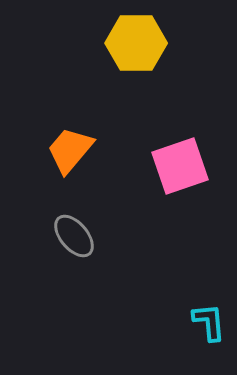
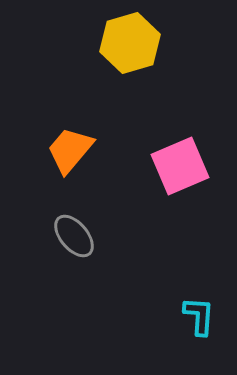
yellow hexagon: moved 6 px left; rotated 16 degrees counterclockwise
pink square: rotated 4 degrees counterclockwise
cyan L-shape: moved 10 px left, 6 px up; rotated 9 degrees clockwise
